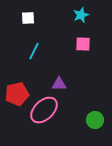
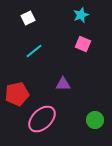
white square: rotated 24 degrees counterclockwise
pink square: rotated 21 degrees clockwise
cyan line: rotated 24 degrees clockwise
purple triangle: moved 4 px right
pink ellipse: moved 2 px left, 9 px down
